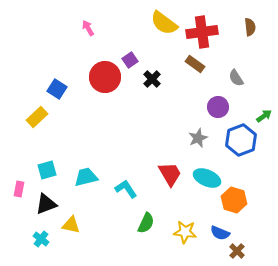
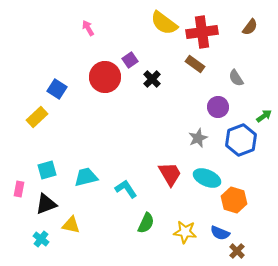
brown semicircle: rotated 42 degrees clockwise
